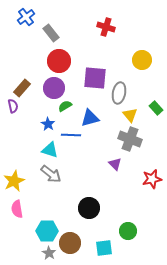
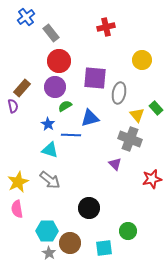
red cross: rotated 30 degrees counterclockwise
purple circle: moved 1 px right, 1 px up
yellow triangle: moved 7 px right
gray arrow: moved 1 px left, 6 px down
yellow star: moved 4 px right, 1 px down
